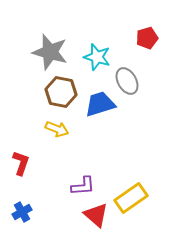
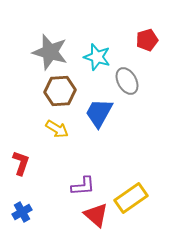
red pentagon: moved 2 px down
brown hexagon: moved 1 px left, 1 px up; rotated 16 degrees counterclockwise
blue trapezoid: moved 1 px left, 9 px down; rotated 44 degrees counterclockwise
yellow arrow: rotated 10 degrees clockwise
